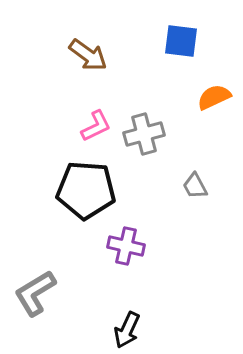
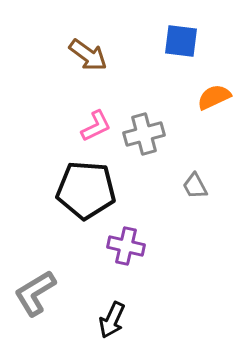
black arrow: moved 15 px left, 10 px up
